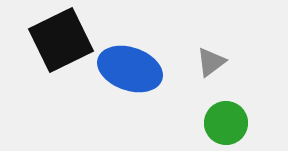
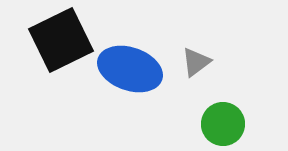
gray triangle: moved 15 px left
green circle: moved 3 px left, 1 px down
